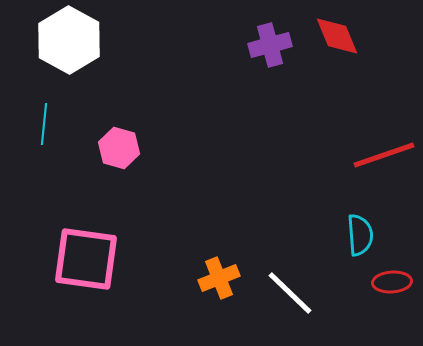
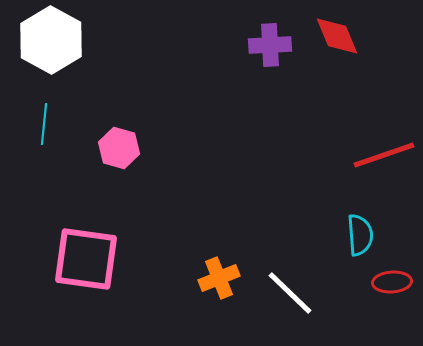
white hexagon: moved 18 px left
purple cross: rotated 12 degrees clockwise
